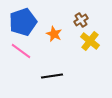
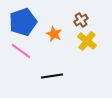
yellow cross: moved 3 px left
